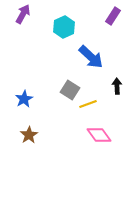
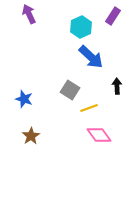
purple arrow: moved 6 px right; rotated 54 degrees counterclockwise
cyan hexagon: moved 17 px right
blue star: rotated 24 degrees counterclockwise
yellow line: moved 1 px right, 4 px down
brown star: moved 2 px right, 1 px down
